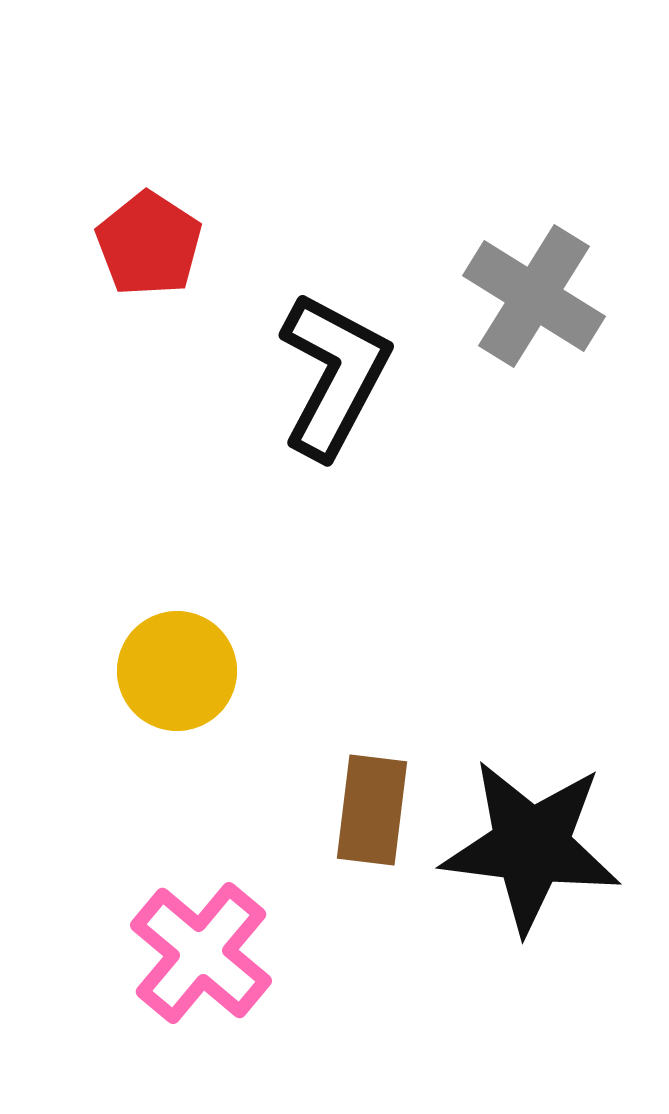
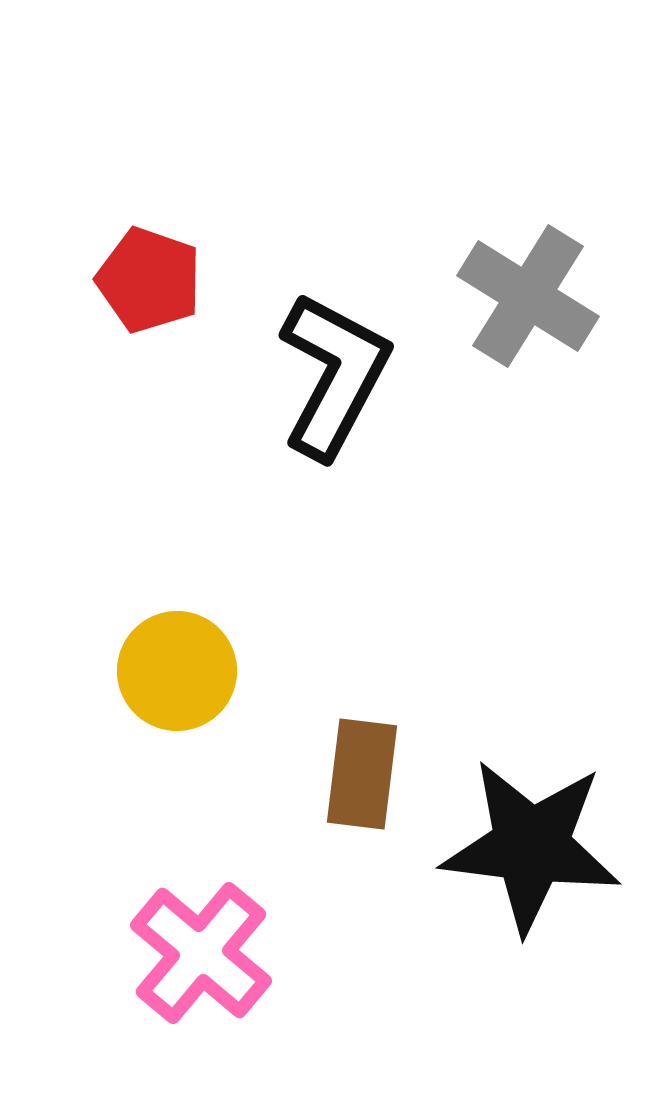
red pentagon: moved 36 px down; rotated 14 degrees counterclockwise
gray cross: moved 6 px left
brown rectangle: moved 10 px left, 36 px up
